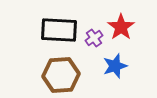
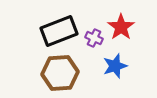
black rectangle: moved 1 px down; rotated 24 degrees counterclockwise
purple cross: rotated 30 degrees counterclockwise
brown hexagon: moved 1 px left, 2 px up
